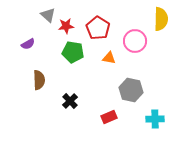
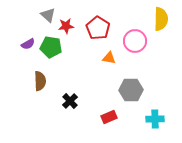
green pentagon: moved 22 px left, 5 px up
brown semicircle: moved 1 px right, 1 px down
gray hexagon: rotated 15 degrees counterclockwise
